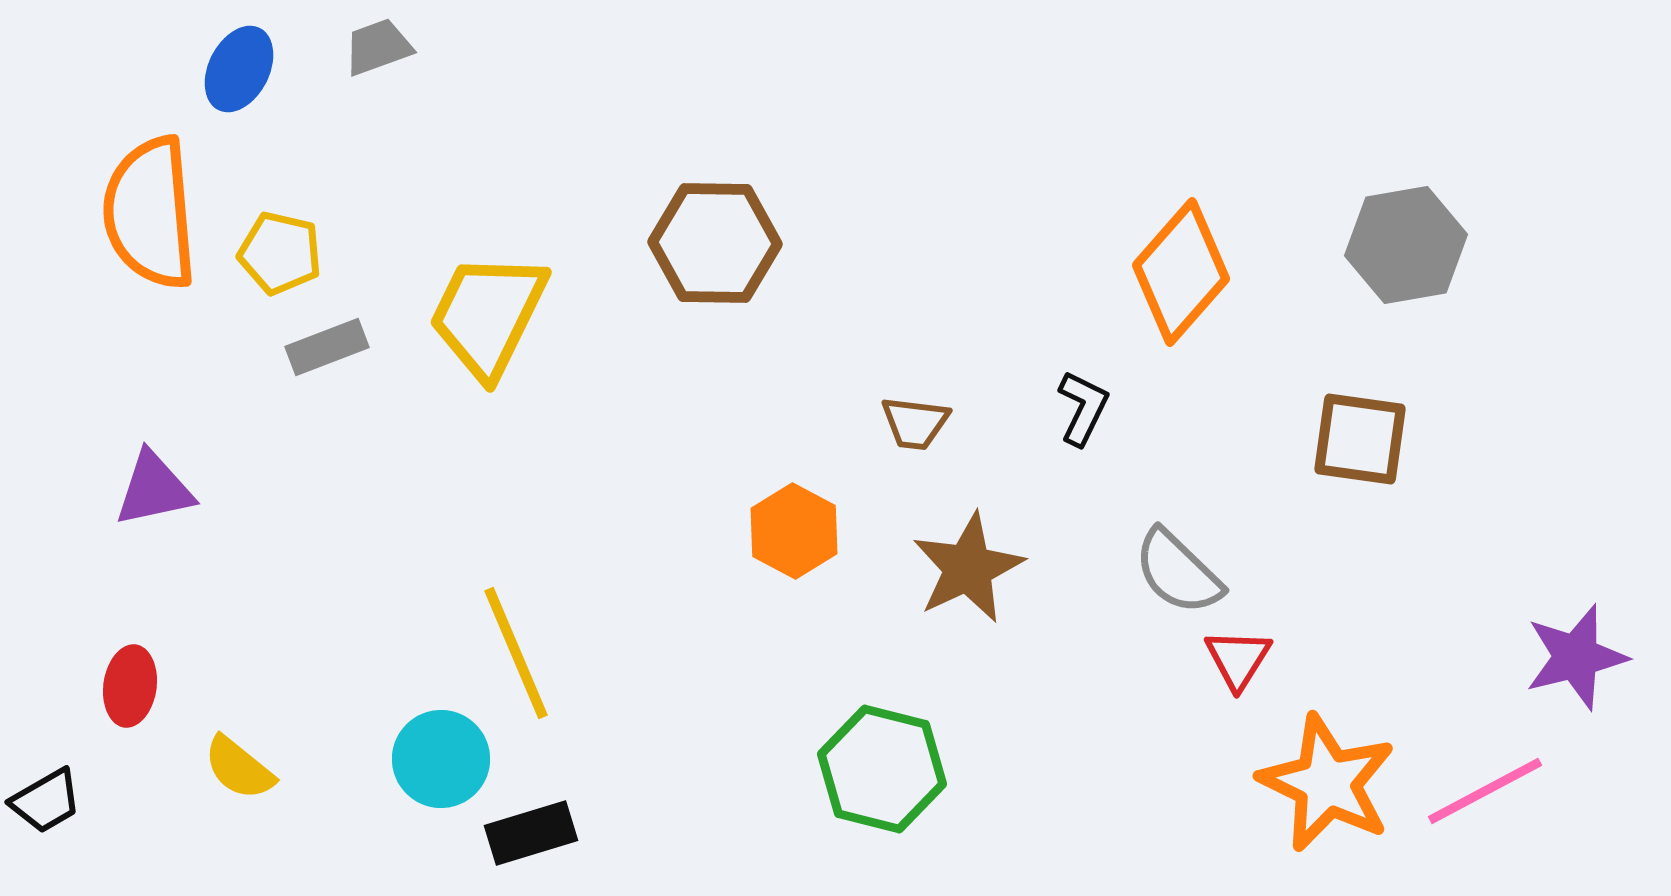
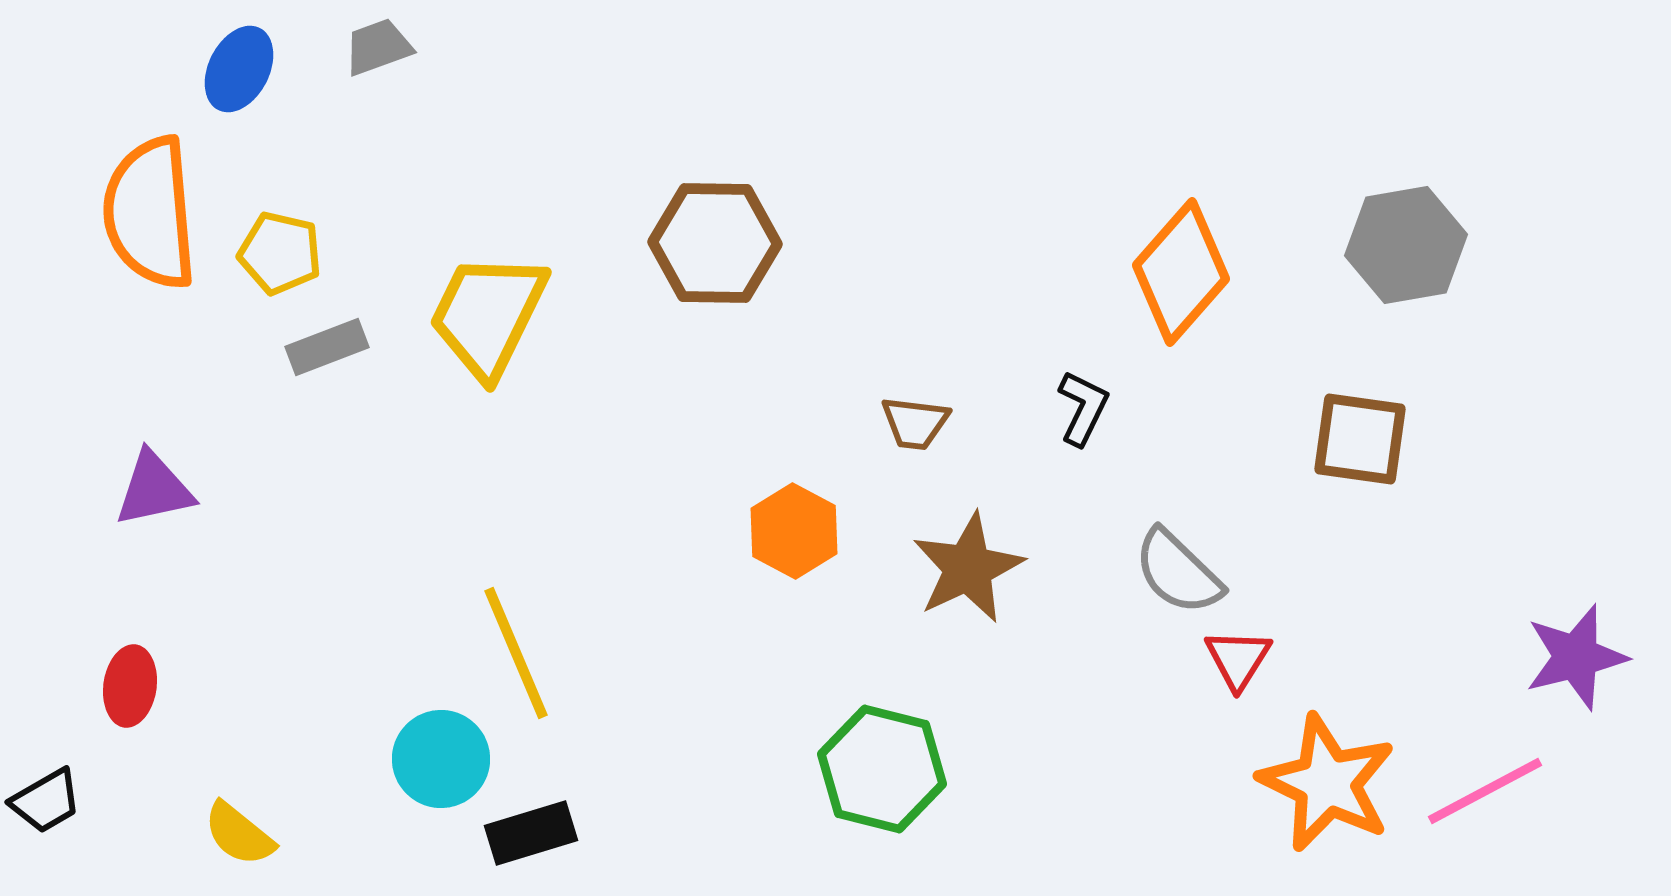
yellow semicircle: moved 66 px down
